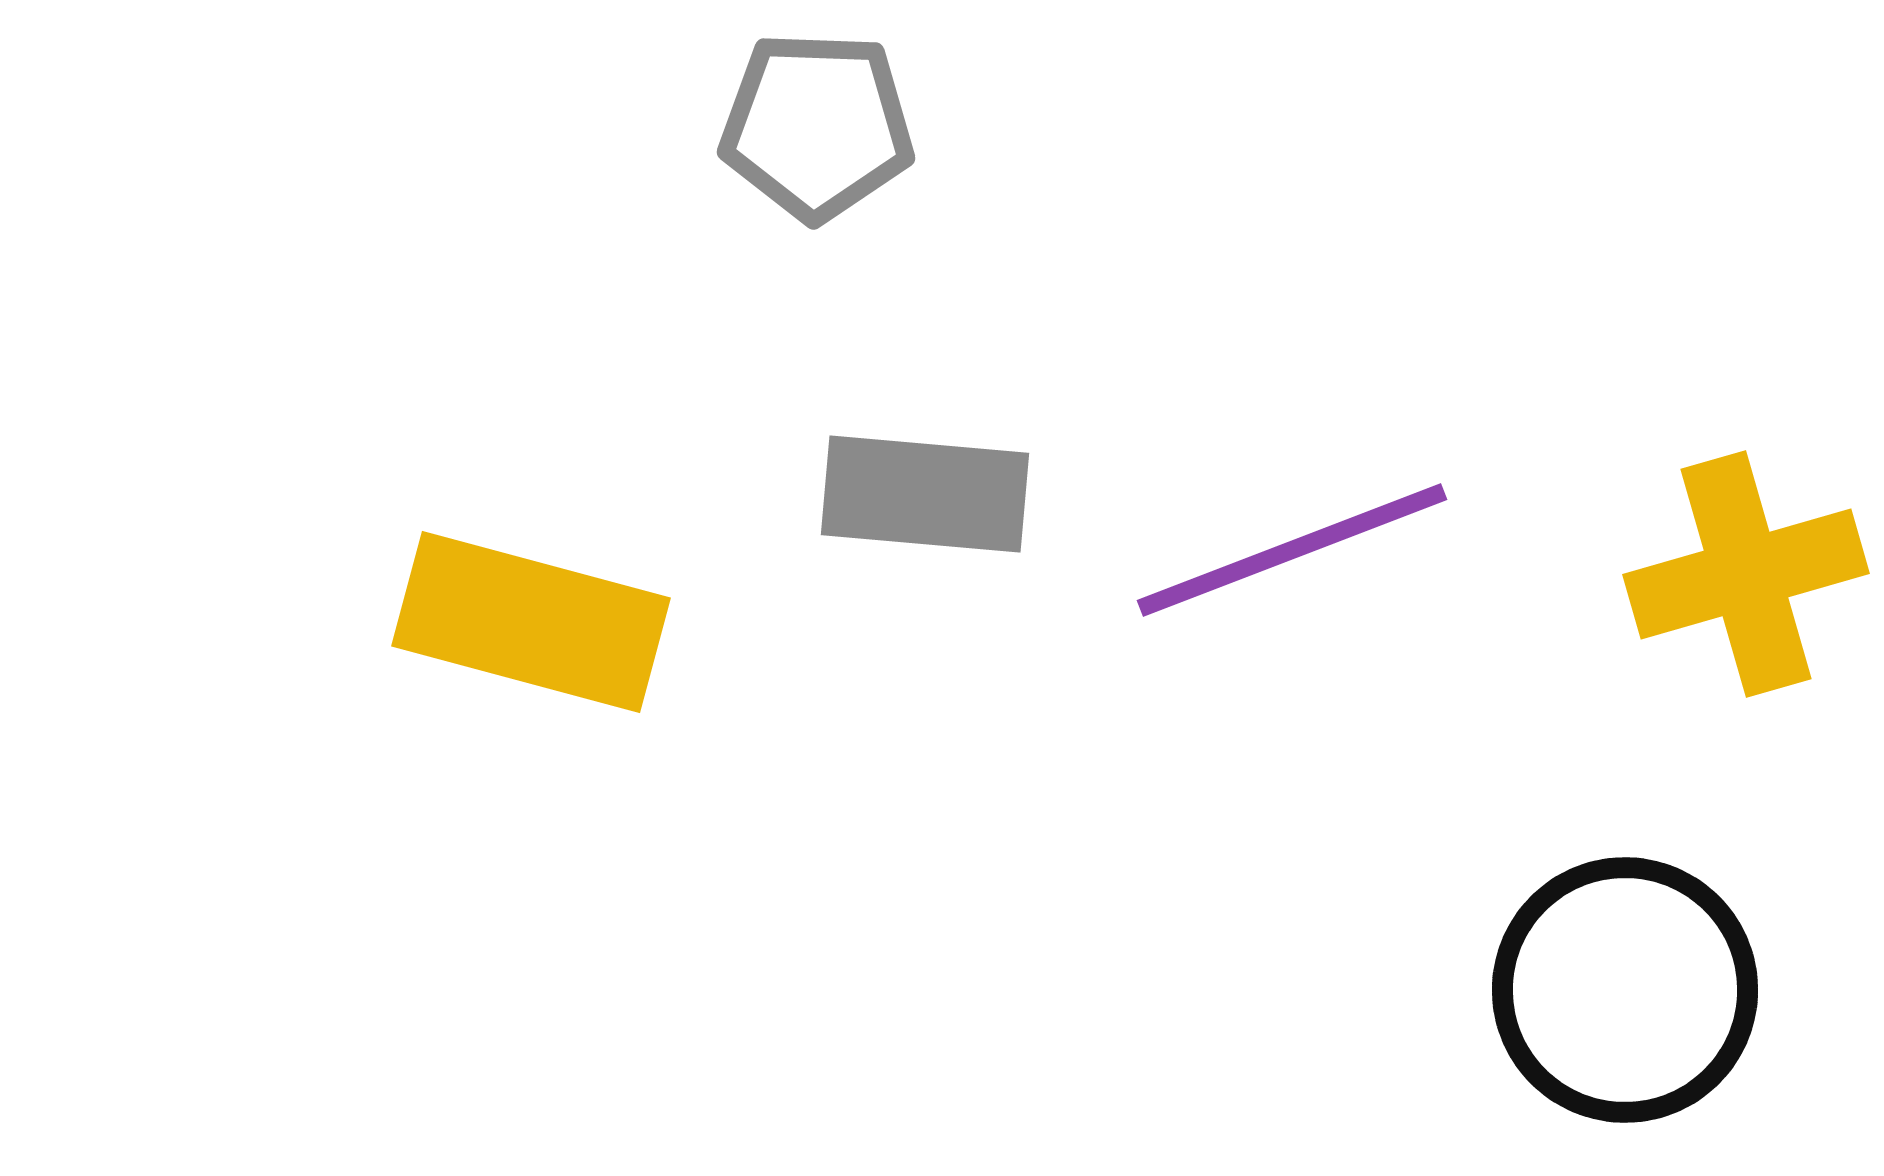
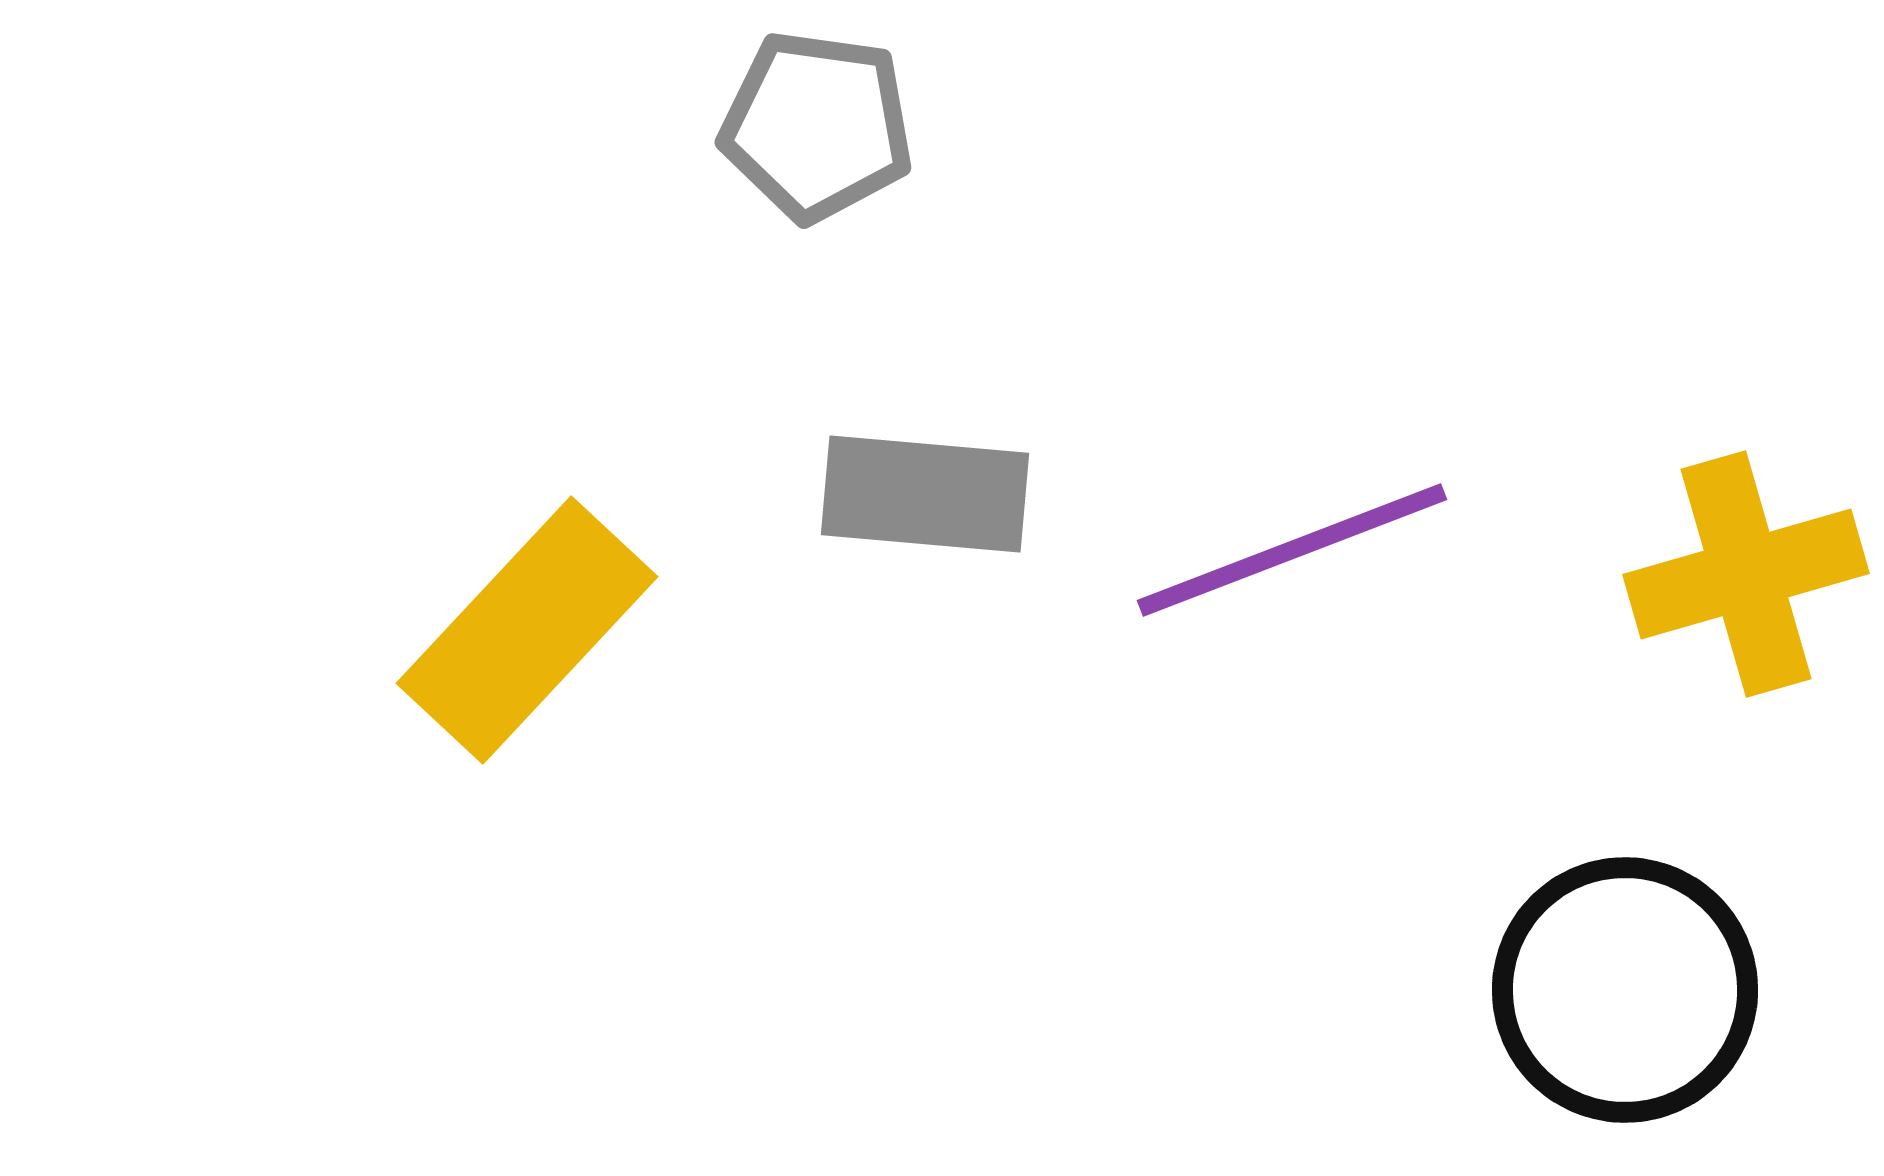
gray pentagon: rotated 6 degrees clockwise
yellow rectangle: moved 4 px left, 8 px down; rotated 62 degrees counterclockwise
